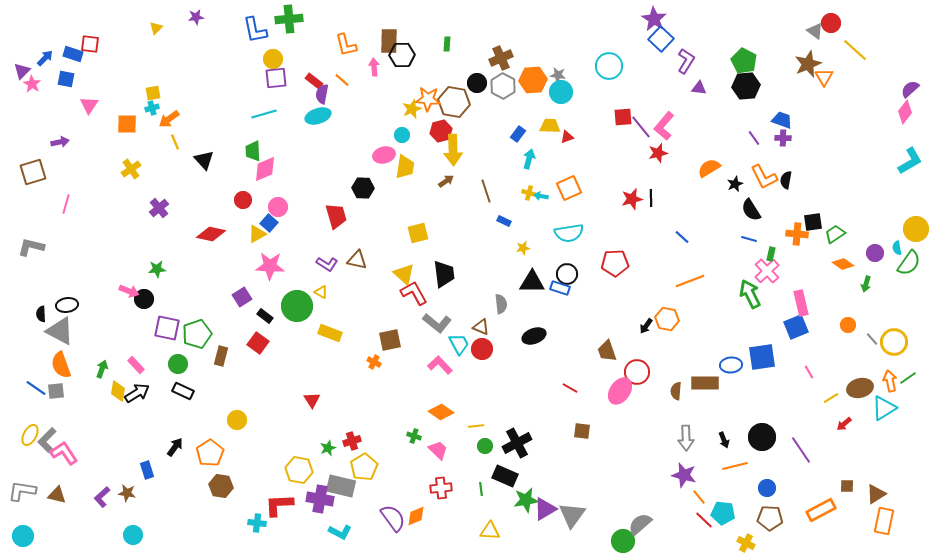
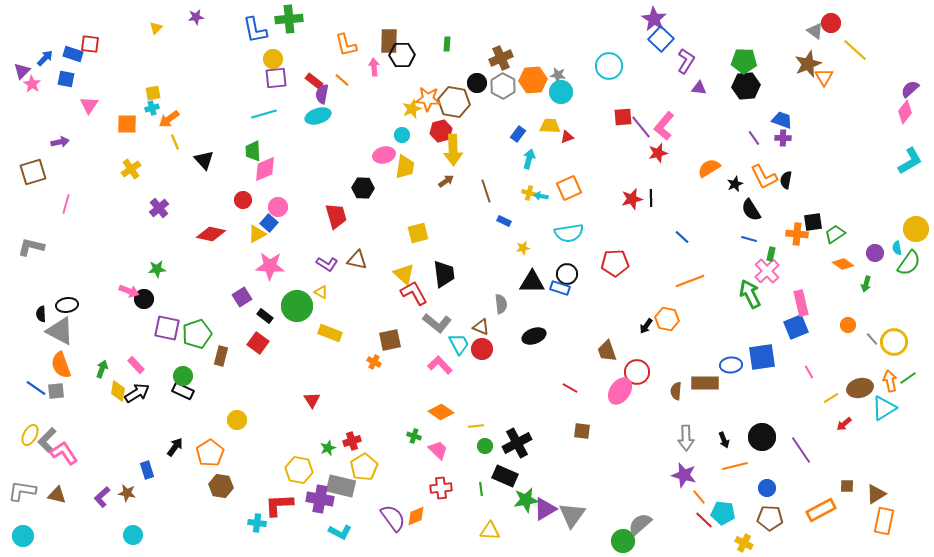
green pentagon at (744, 61): rotated 25 degrees counterclockwise
green circle at (178, 364): moved 5 px right, 12 px down
yellow cross at (746, 543): moved 2 px left
